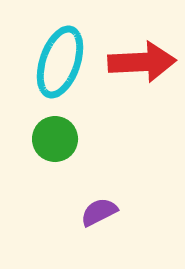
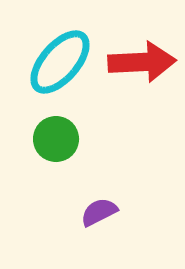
cyan ellipse: rotated 22 degrees clockwise
green circle: moved 1 px right
